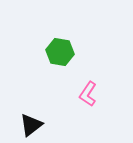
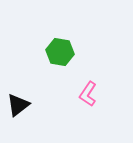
black triangle: moved 13 px left, 20 px up
